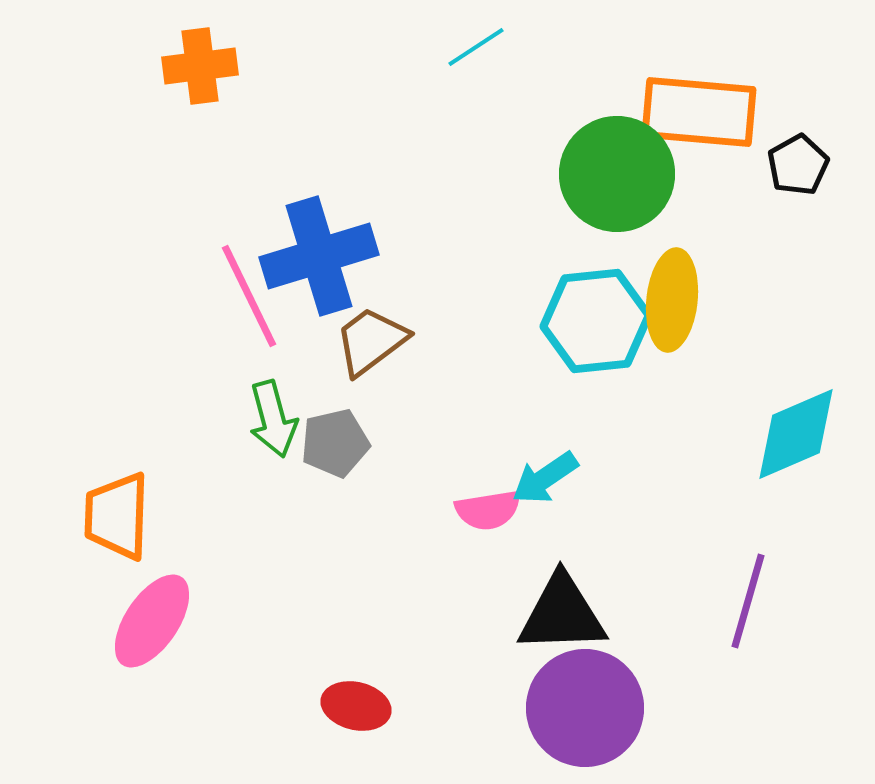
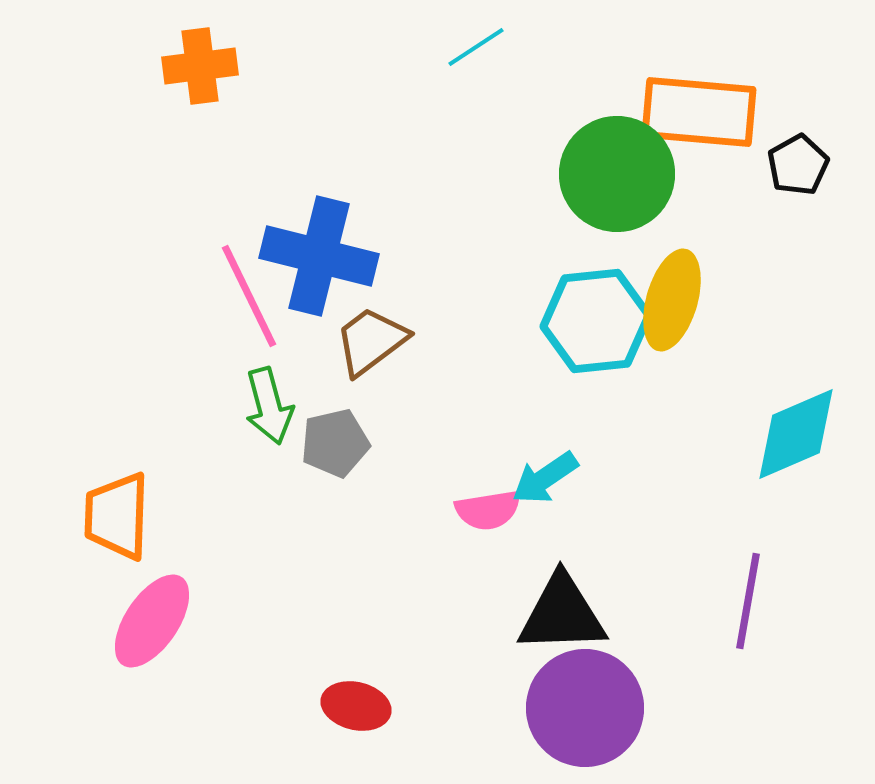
blue cross: rotated 31 degrees clockwise
yellow ellipse: rotated 10 degrees clockwise
green arrow: moved 4 px left, 13 px up
purple line: rotated 6 degrees counterclockwise
